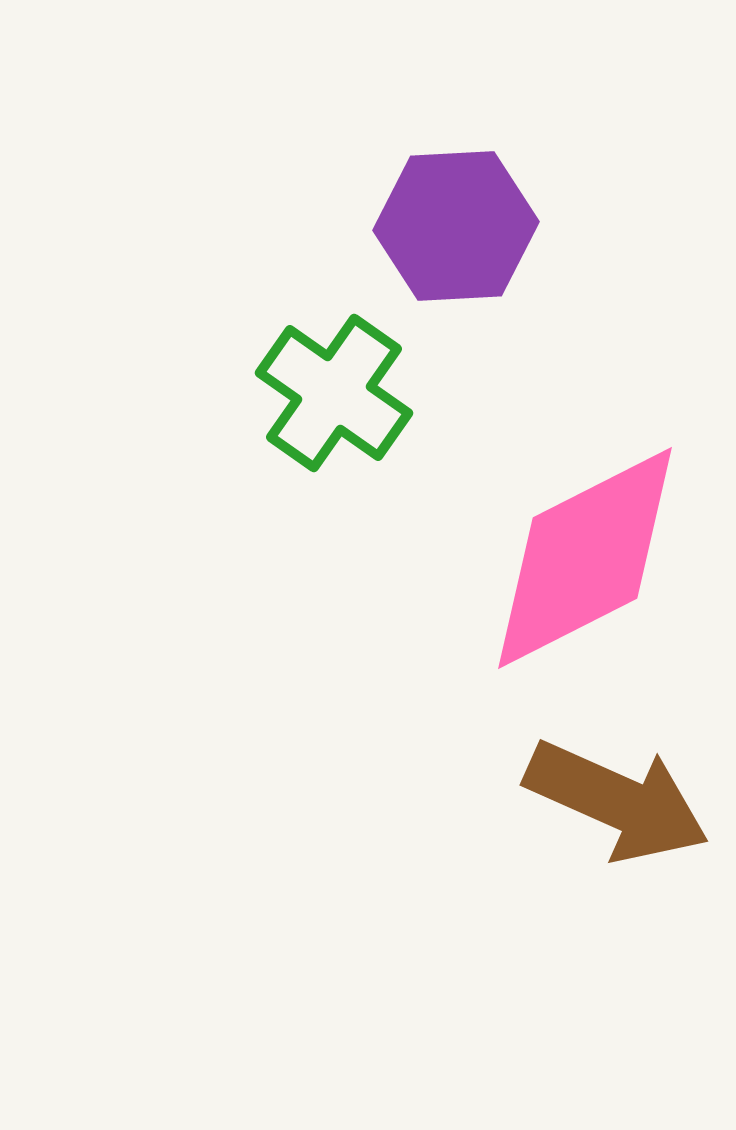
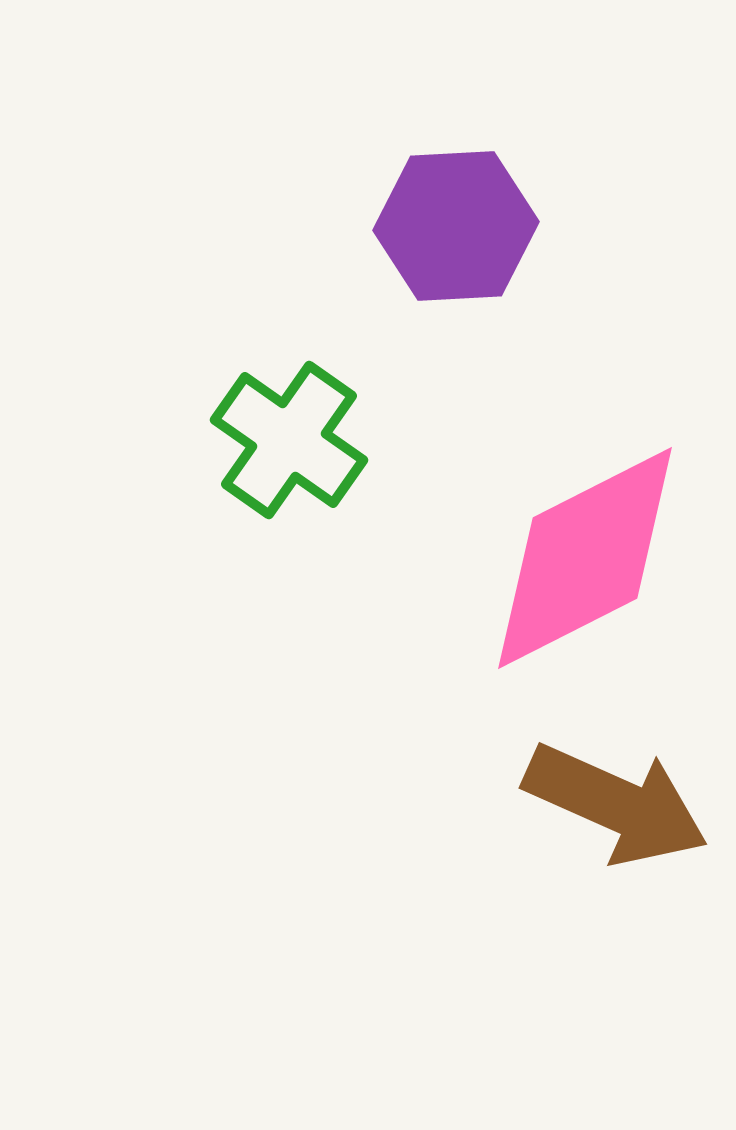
green cross: moved 45 px left, 47 px down
brown arrow: moved 1 px left, 3 px down
